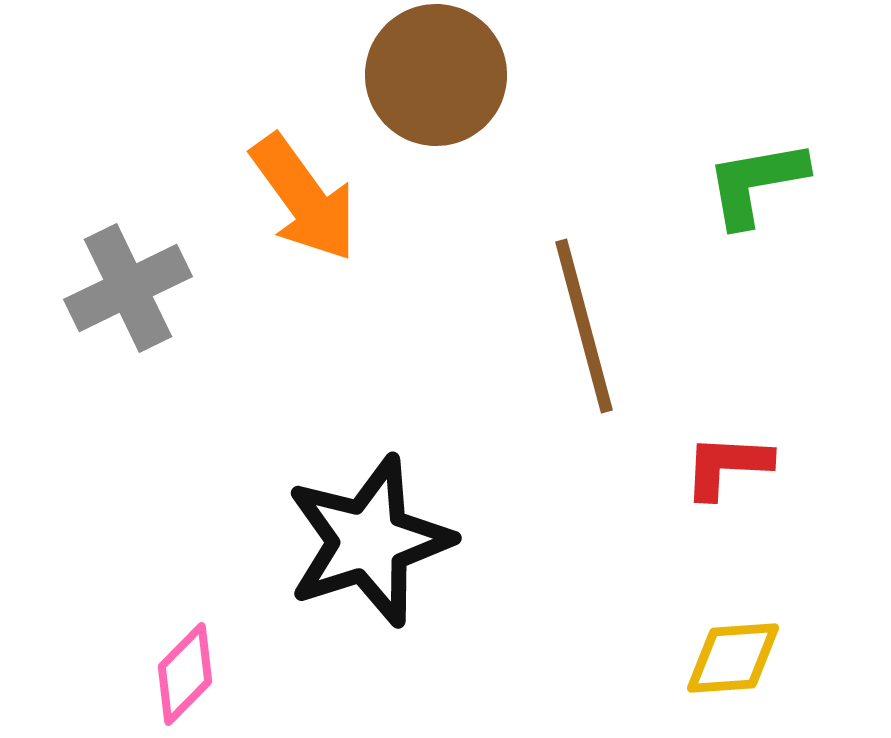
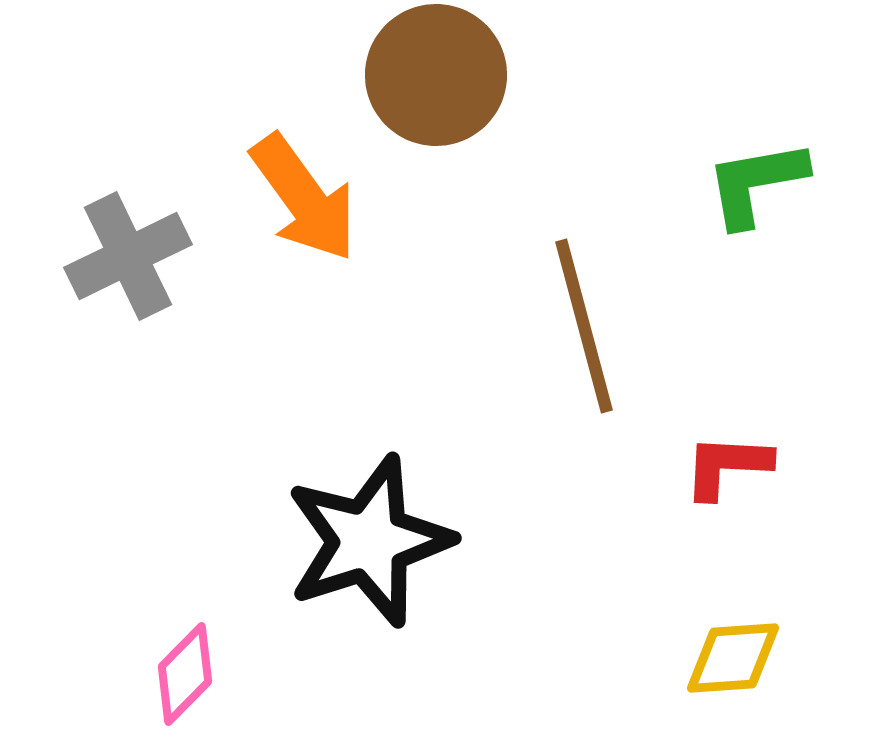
gray cross: moved 32 px up
